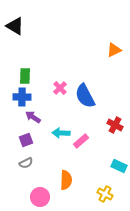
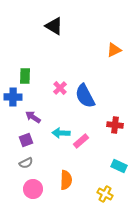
black triangle: moved 39 px right
blue cross: moved 9 px left
red cross: rotated 21 degrees counterclockwise
pink circle: moved 7 px left, 8 px up
